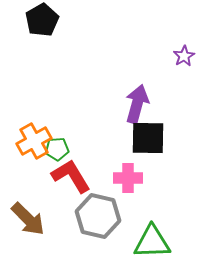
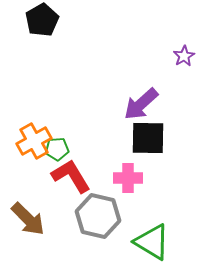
purple arrow: moved 4 px right; rotated 147 degrees counterclockwise
green triangle: rotated 33 degrees clockwise
